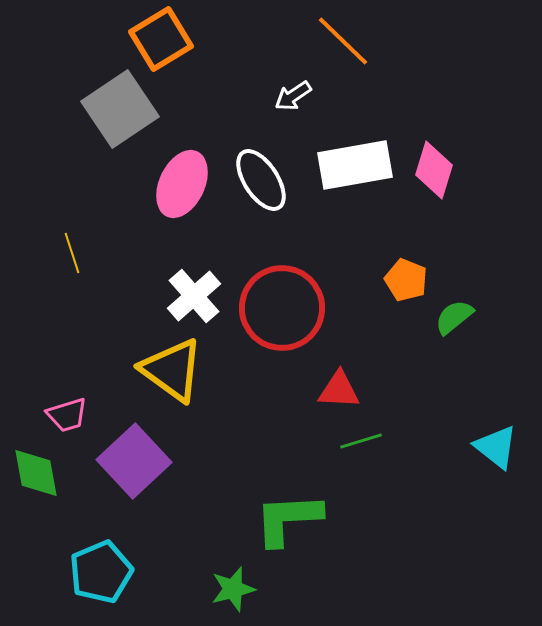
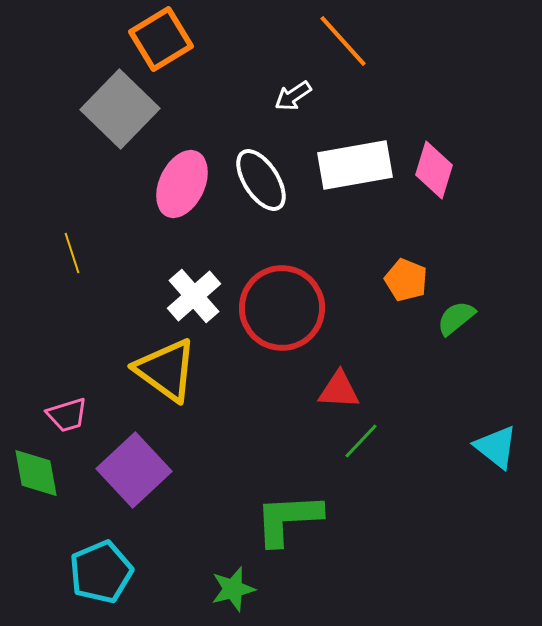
orange line: rotated 4 degrees clockwise
gray square: rotated 12 degrees counterclockwise
green semicircle: moved 2 px right, 1 px down
yellow triangle: moved 6 px left
green line: rotated 30 degrees counterclockwise
purple square: moved 9 px down
